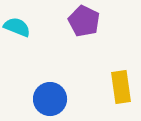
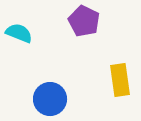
cyan semicircle: moved 2 px right, 6 px down
yellow rectangle: moved 1 px left, 7 px up
